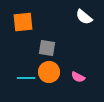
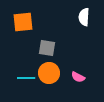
white semicircle: rotated 54 degrees clockwise
orange circle: moved 1 px down
